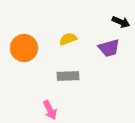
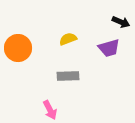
orange circle: moved 6 px left
